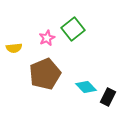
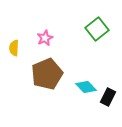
green square: moved 24 px right
pink star: moved 2 px left
yellow semicircle: rotated 98 degrees clockwise
brown pentagon: moved 2 px right
